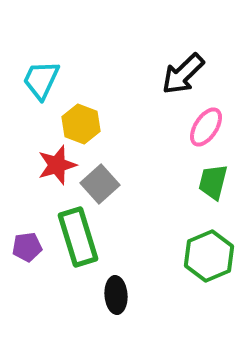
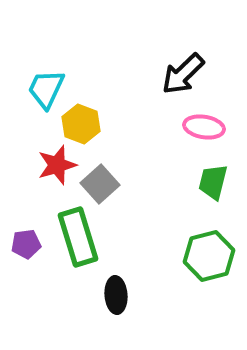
cyan trapezoid: moved 5 px right, 9 px down
pink ellipse: moved 2 px left; rotated 66 degrees clockwise
purple pentagon: moved 1 px left, 3 px up
green hexagon: rotated 9 degrees clockwise
